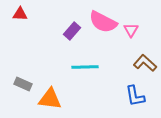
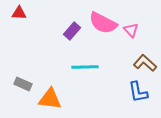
red triangle: moved 1 px left, 1 px up
pink semicircle: moved 1 px down
pink triangle: rotated 14 degrees counterclockwise
blue L-shape: moved 3 px right, 4 px up
